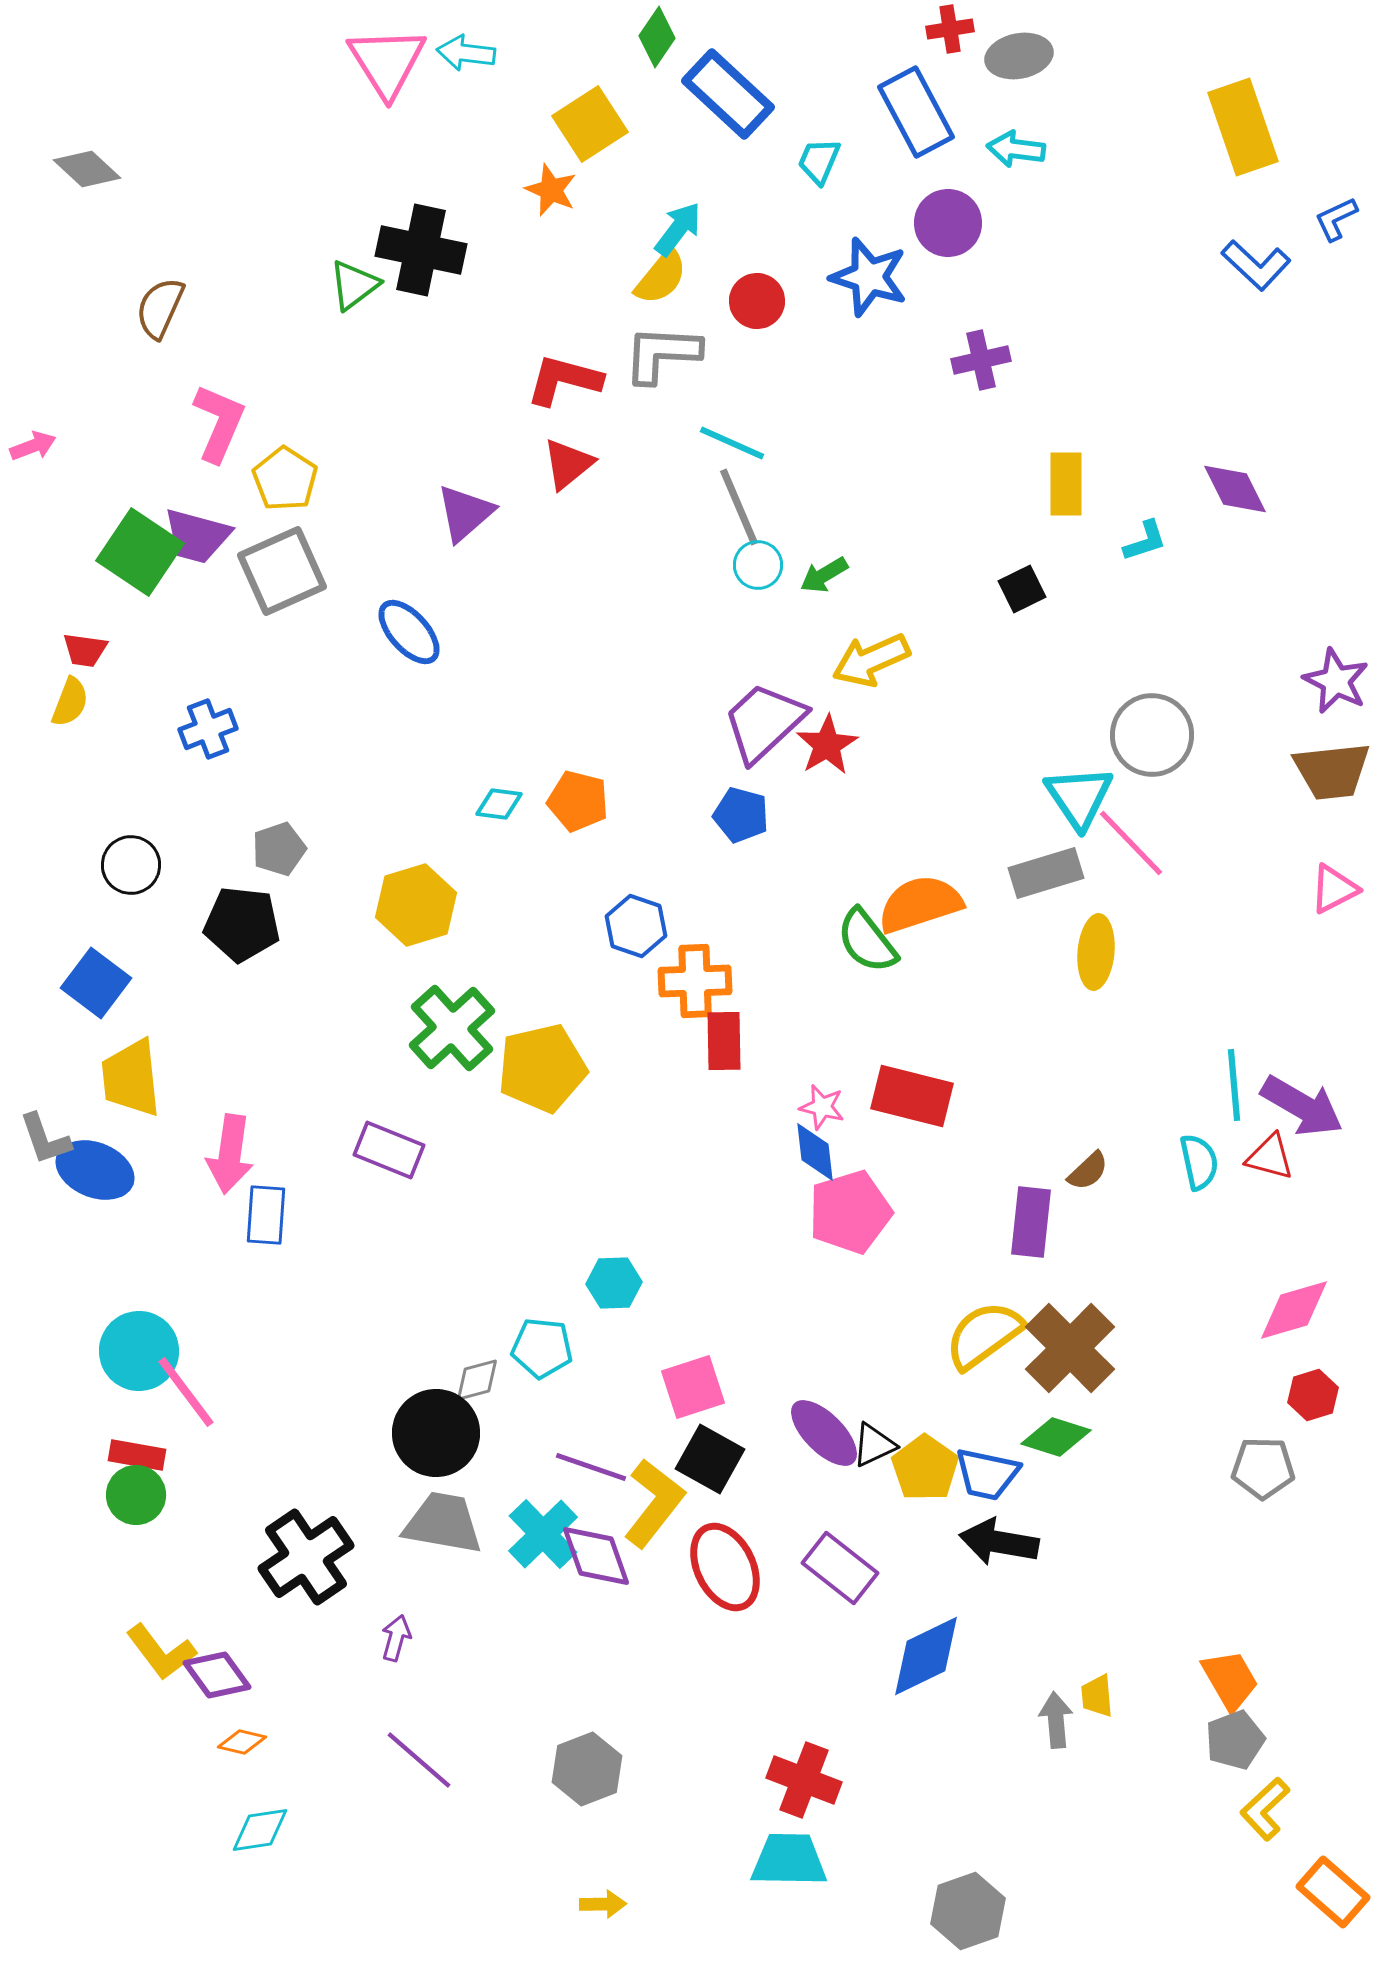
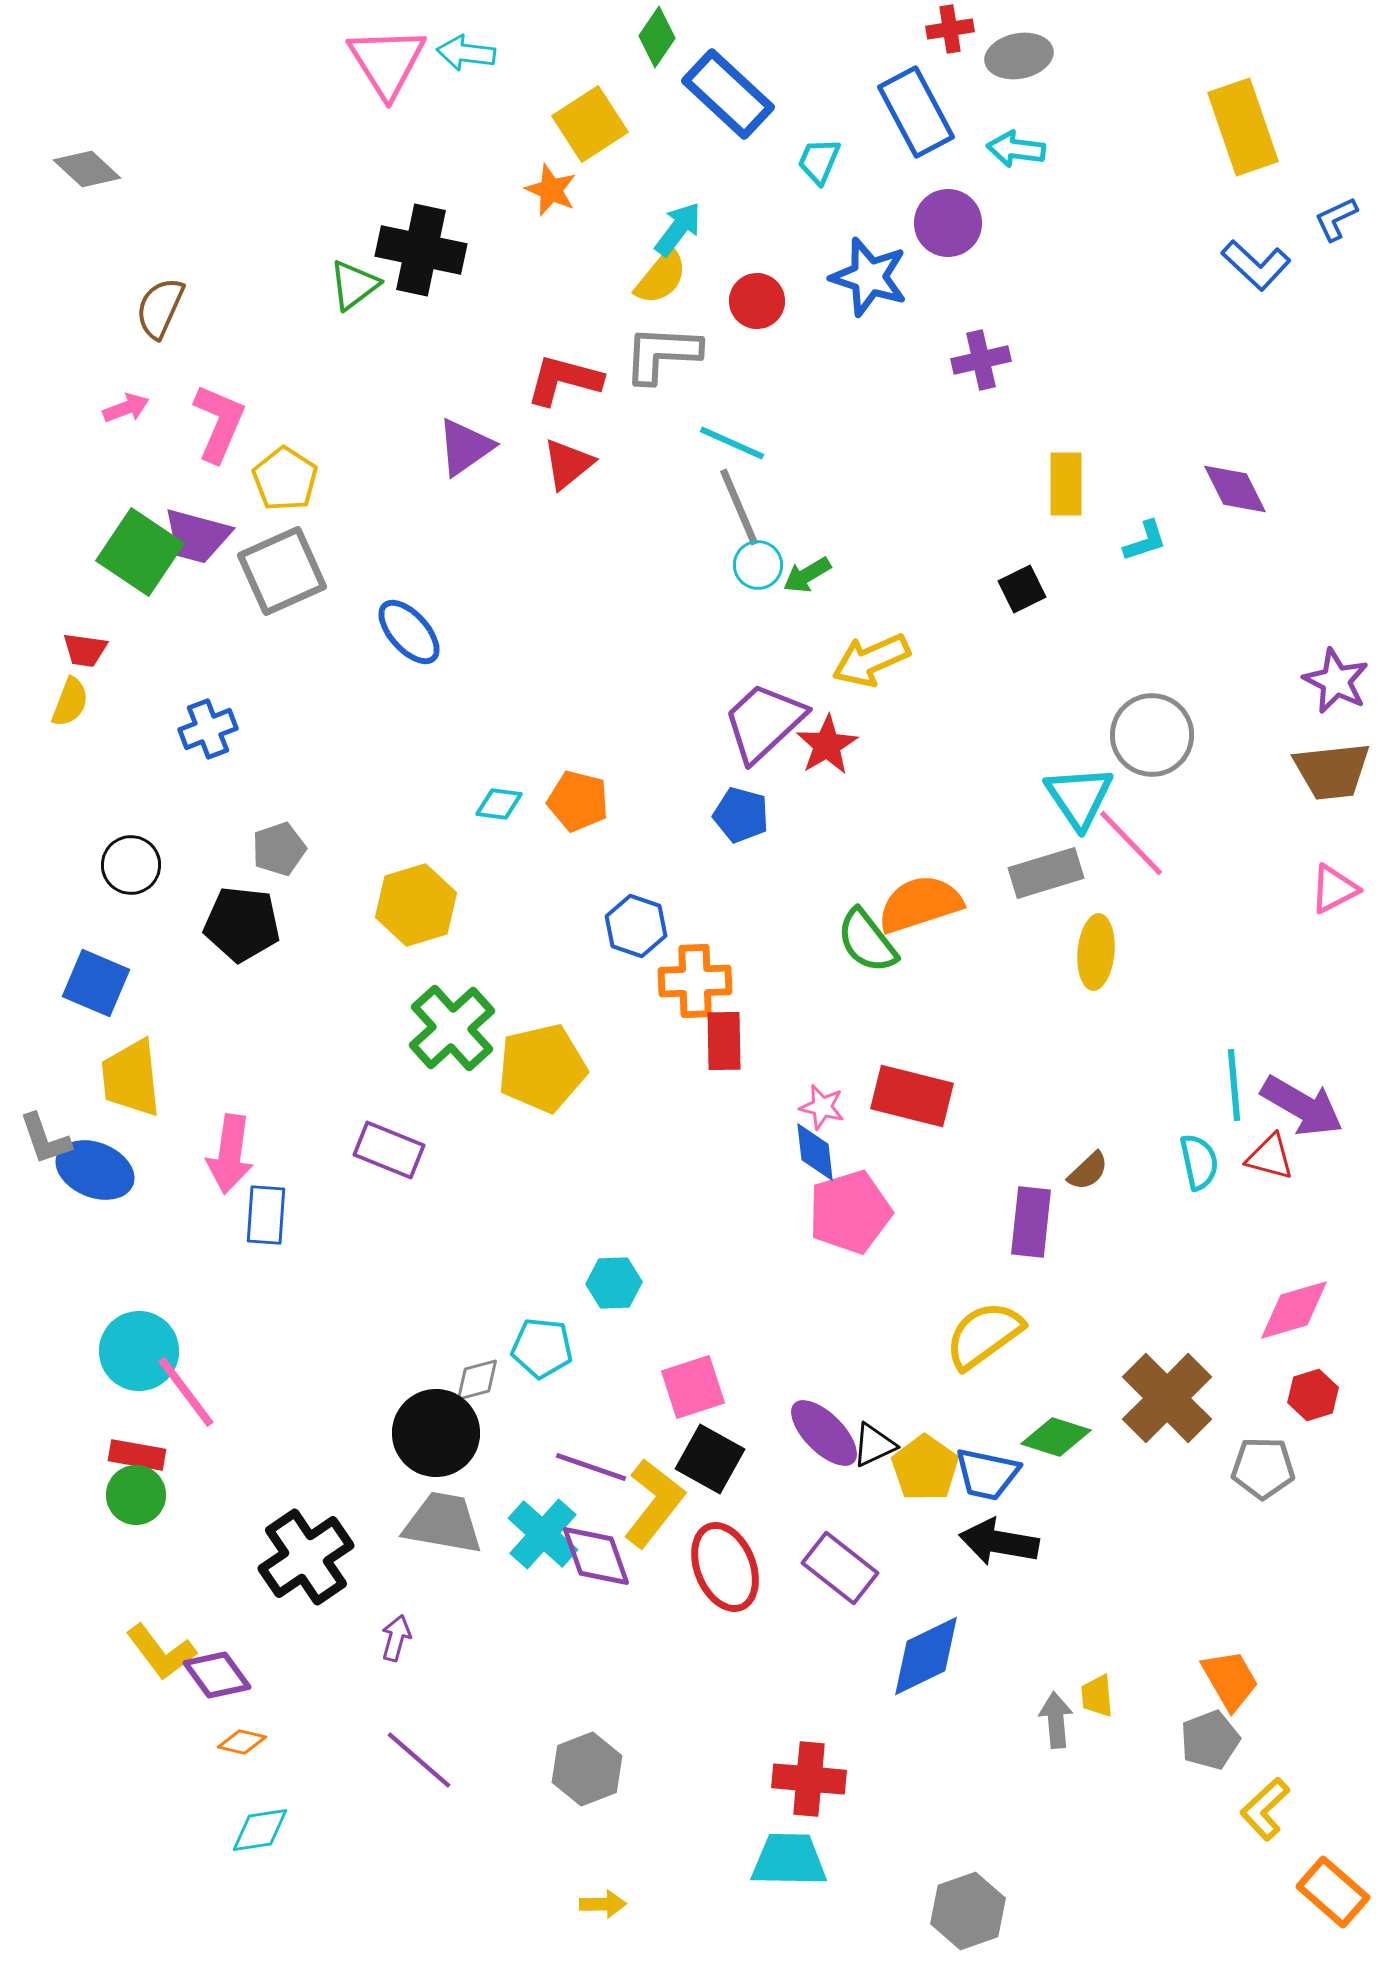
pink arrow at (33, 446): moved 93 px right, 38 px up
purple triangle at (465, 513): moved 66 px up; rotated 6 degrees clockwise
green arrow at (824, 575): moved 17 px left
blue square at (96, 983): rotated 14 degrees counterclockwise
brown cross at (1070, 1348): moved 97 px right, 50 px down
cyan cross at (543, 1534): rotated 4 degrees counterclockwise
red ellipse at (725, 1567): rotated 4 degrees clockwise
gray pentagon at (1235, 1740): moved 25 px left
red cross at (804, 1780): moved 5 px right, 1 px up; rotated 16 degrees counterclockwise
